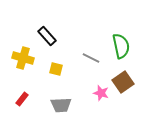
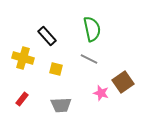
green semicircle: moved 29 px left, 17 px up
gray line: moved 2 px left, 1 px down
